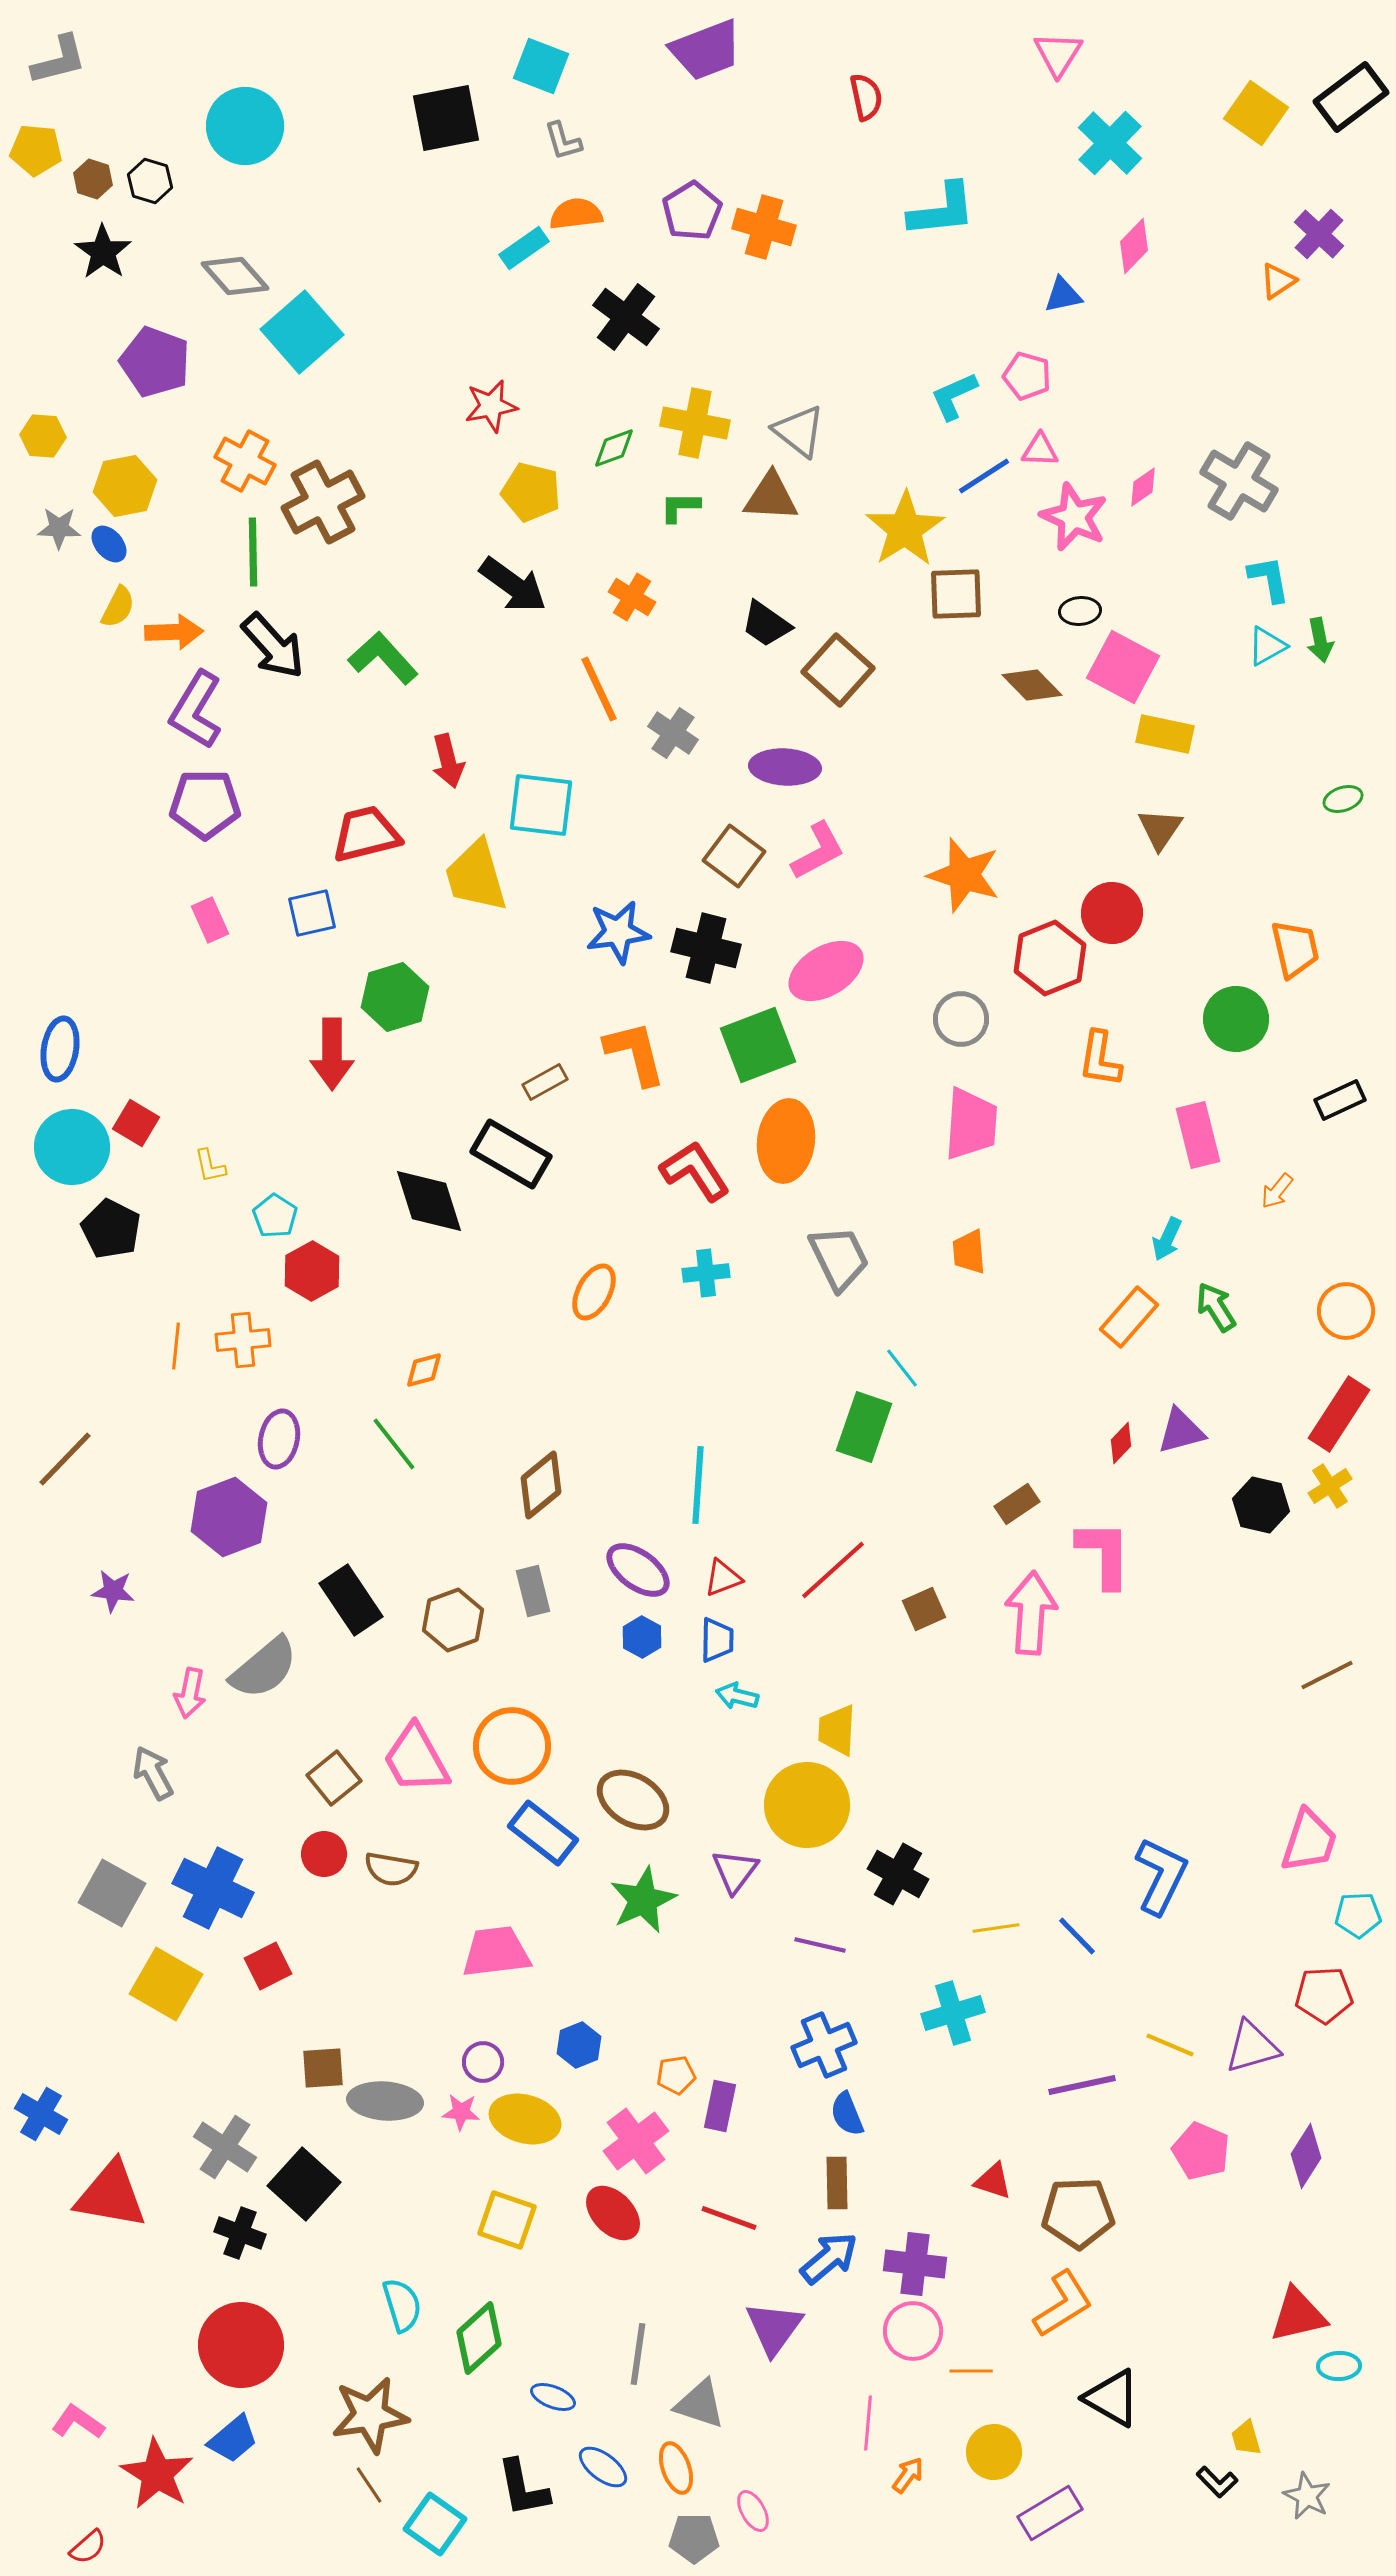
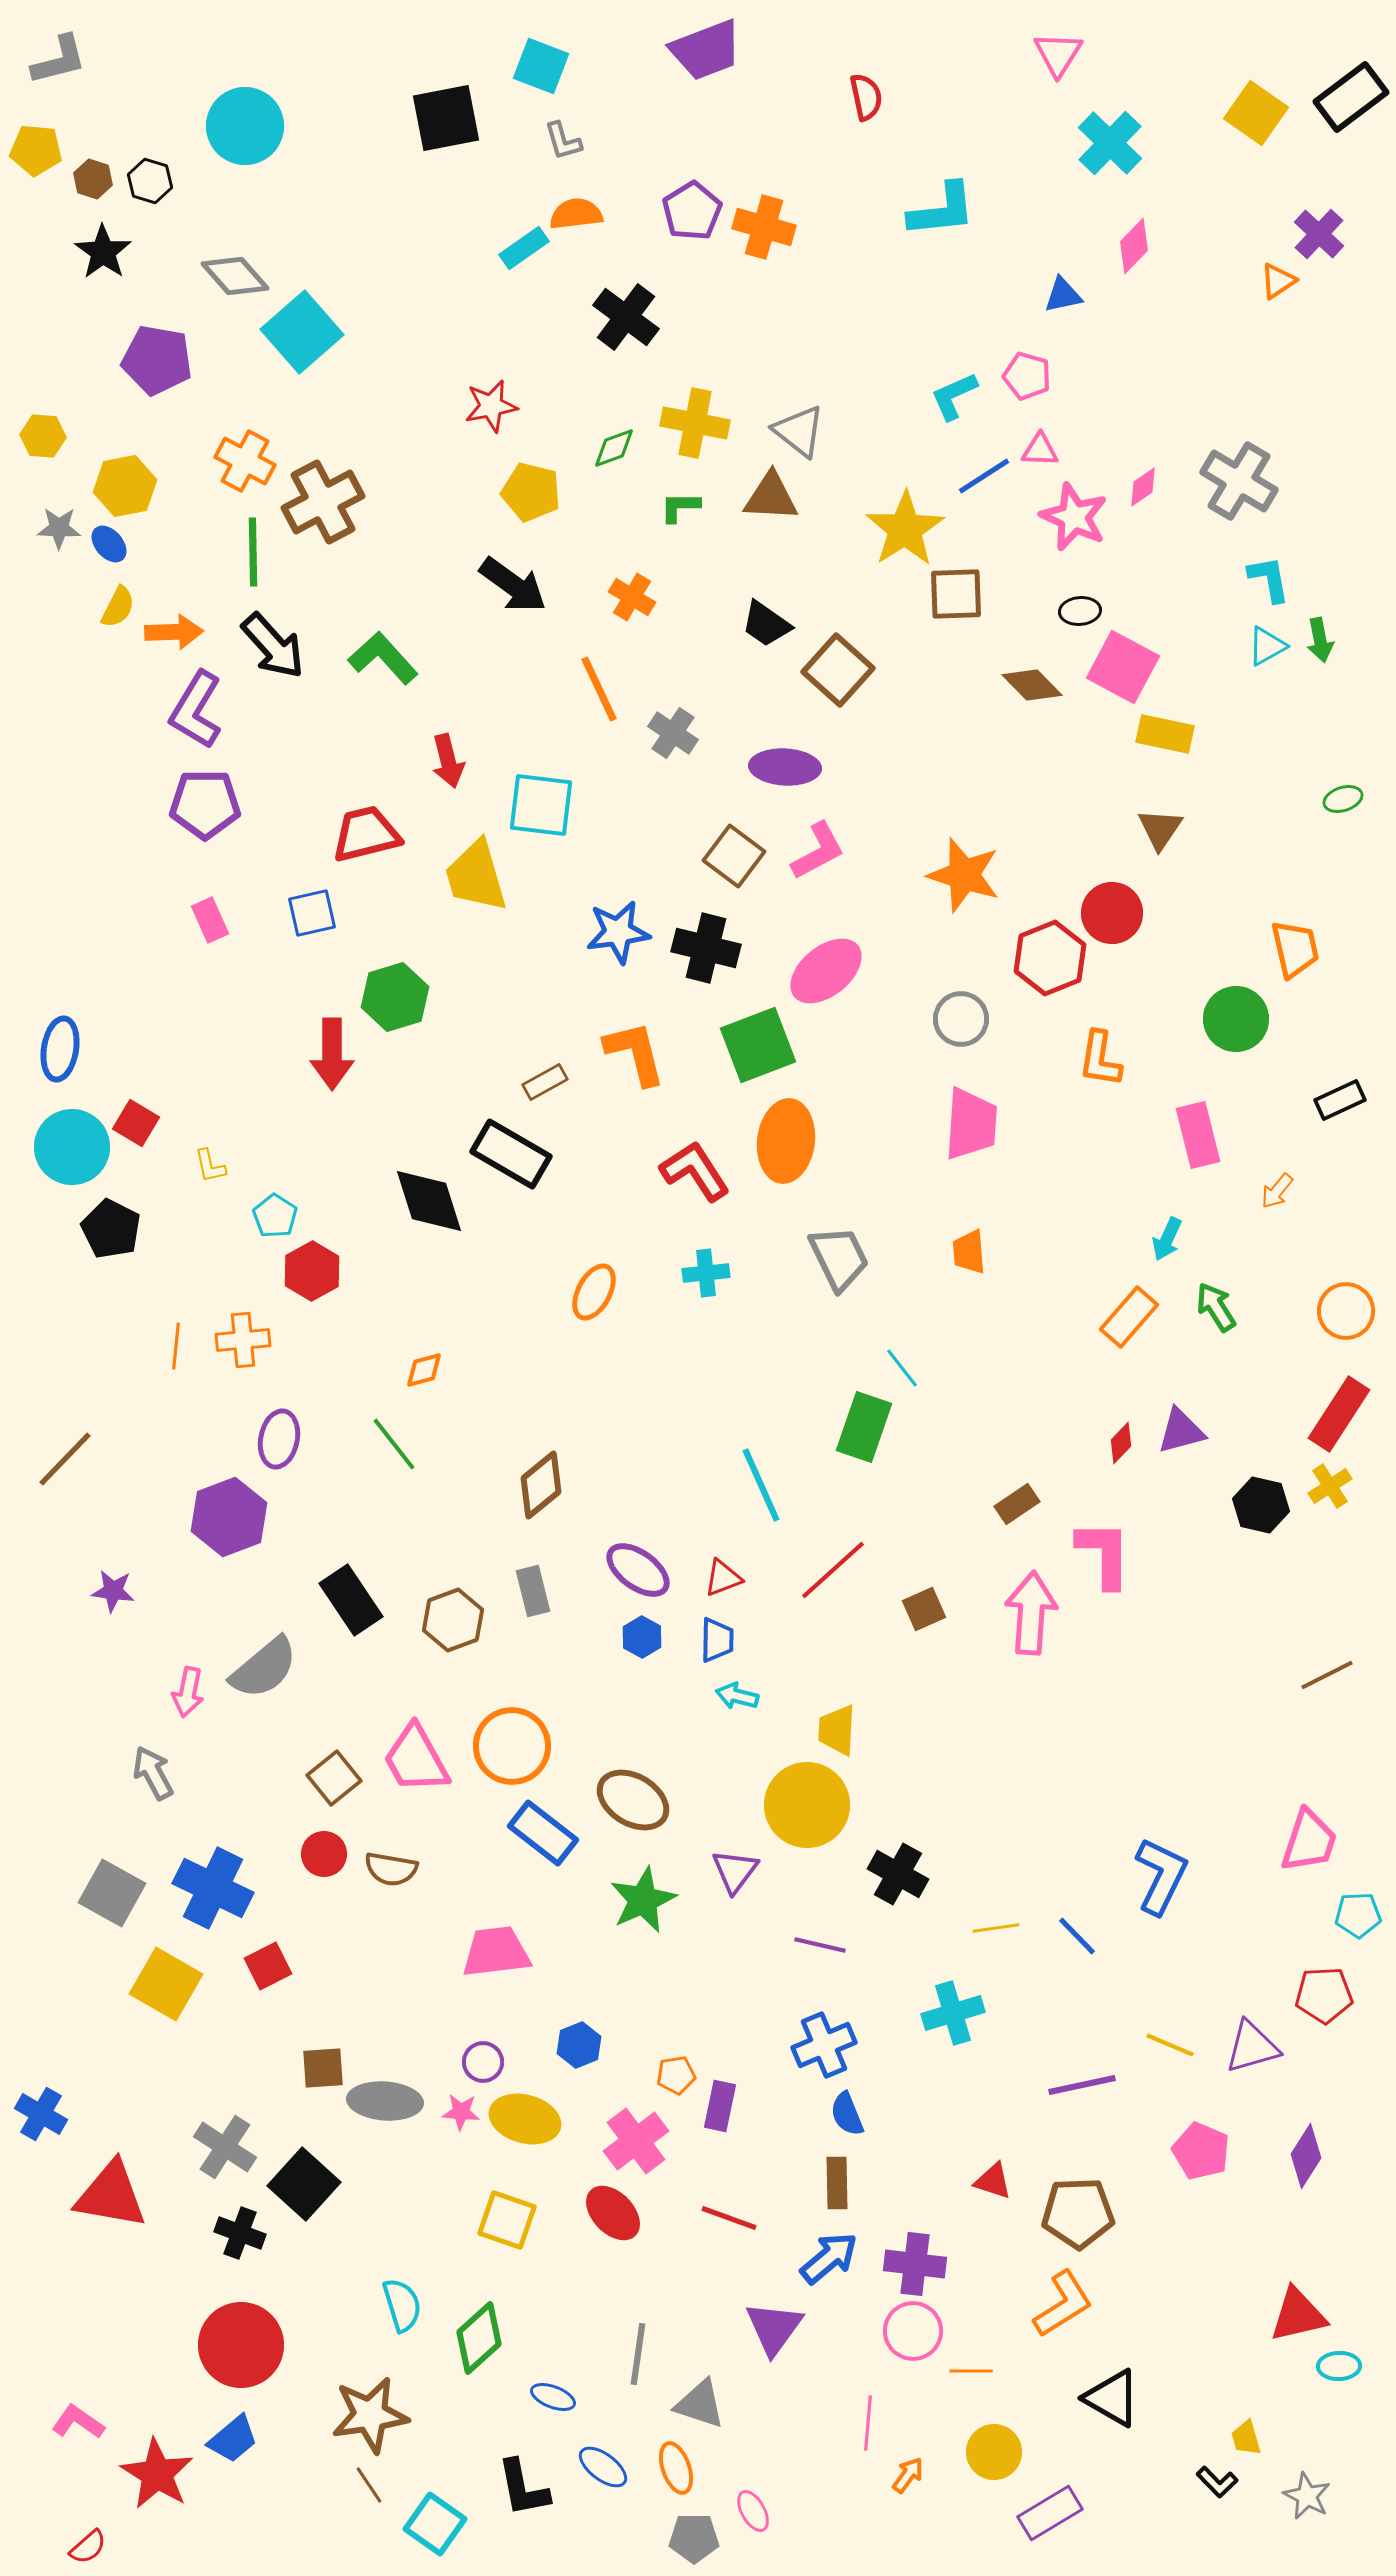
purple pentagon at (155, 362): moved 2 px right, 2 px up; rotated 10 degrees counterclockwise
pink ellipse at (826, 971): rotated 8 degrees counterclockwise
cyan line at (698, 1485): moved 63 px right; rotated 28 degrees counterclockwise
pink arrow at (190, 1693): moved 2 px left, 1 px up
